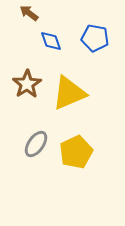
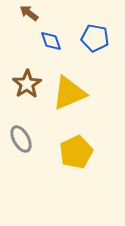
gray ellipse: moved 15 px left, 5 px up; rotated 64 degrees counterclockwise
